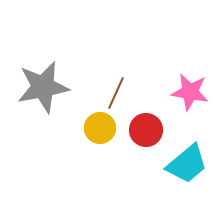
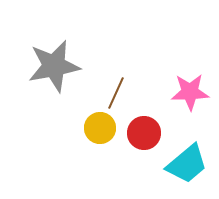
gray star: moved 11 px right, 21 px up
pink star: rotated 12 degrees counterclockwise
red circle: moved 2 px left, 3 px down
